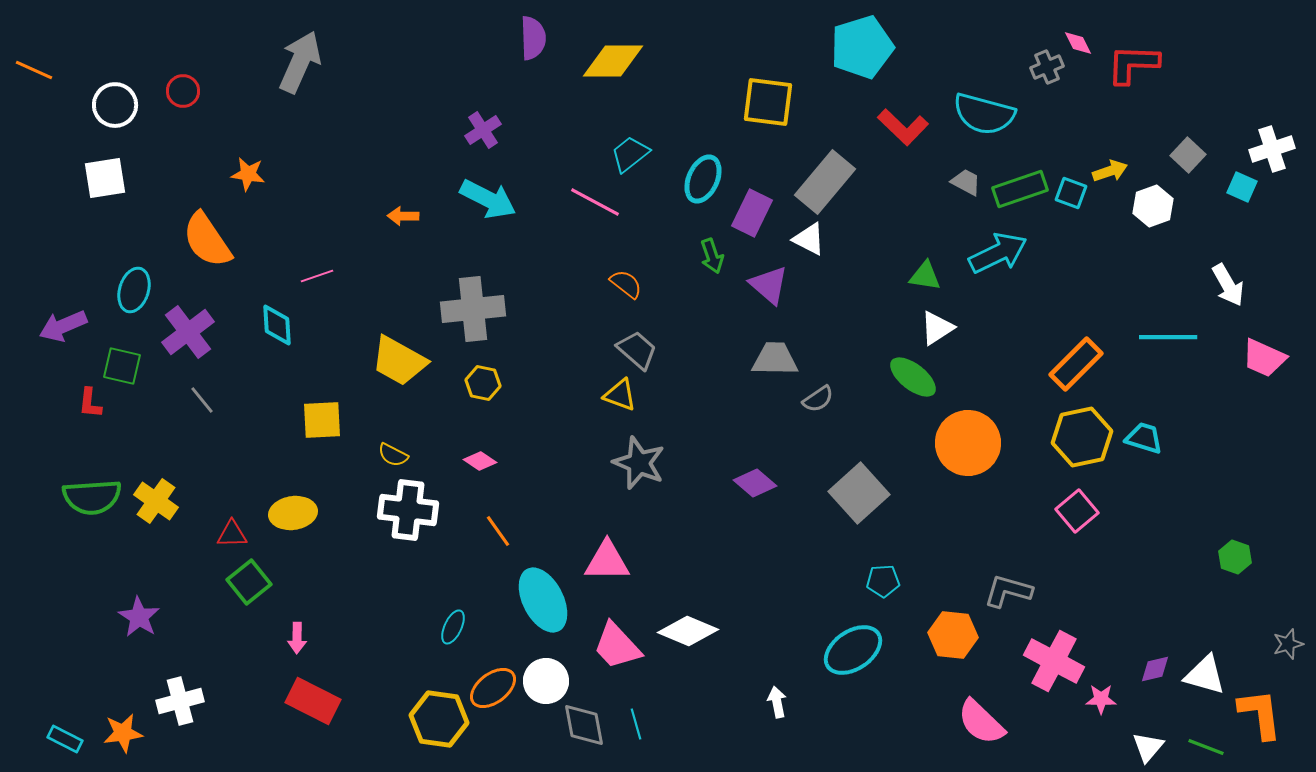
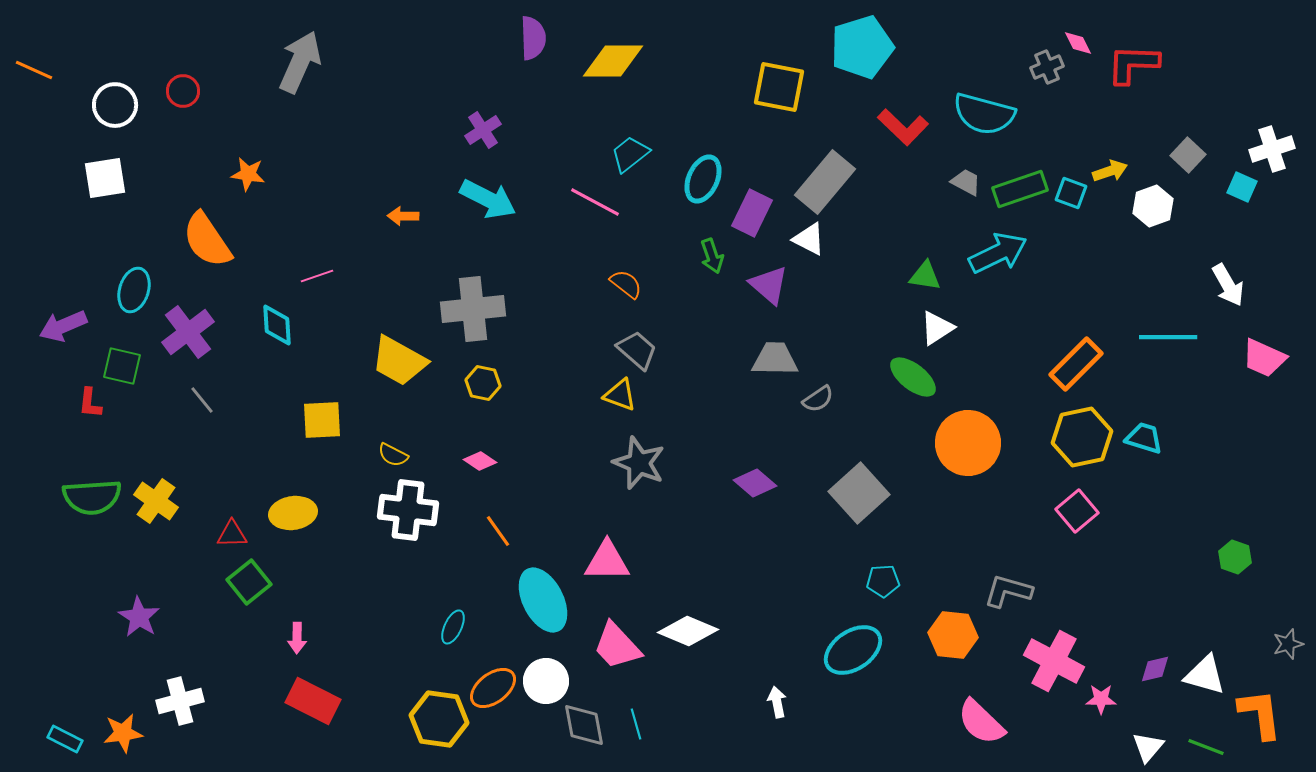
yellow square at (768, 102): moved 11 px right, 15 px up; rotated 4 degrees clockwise
